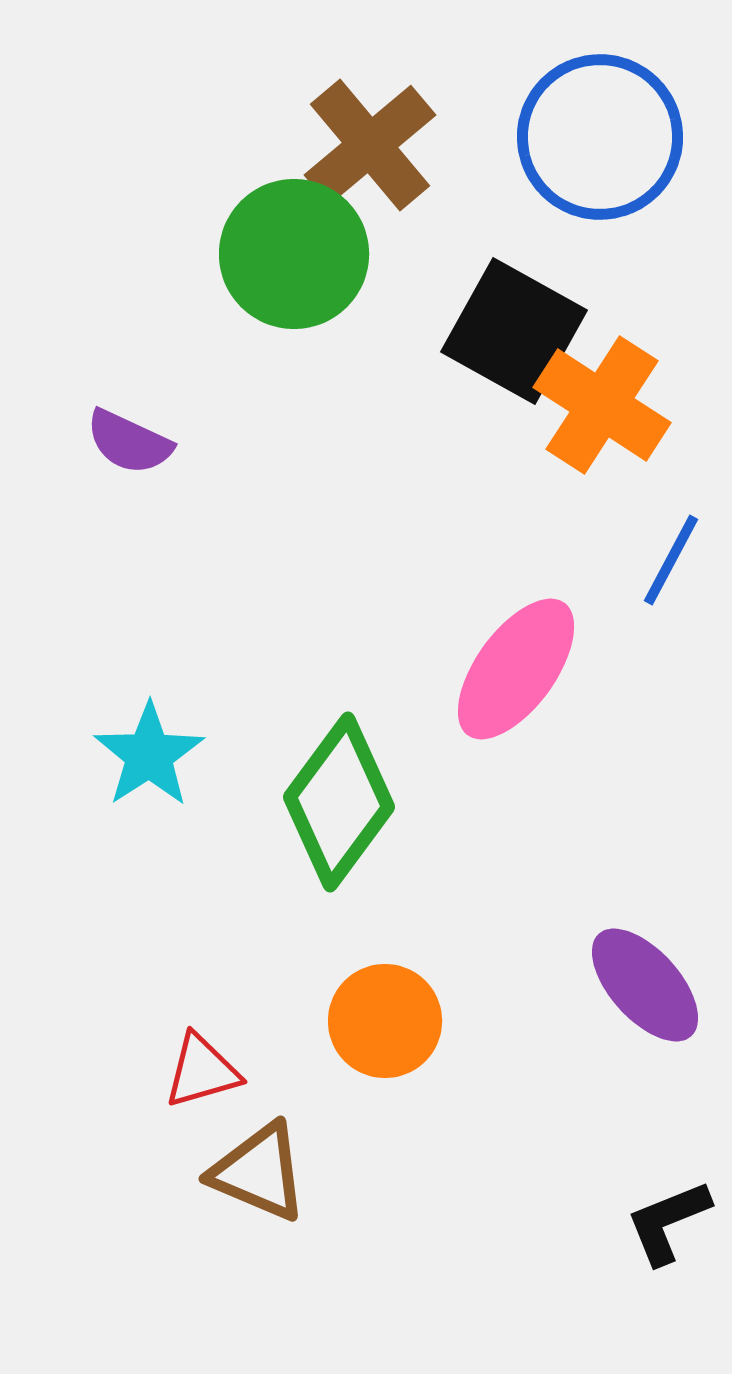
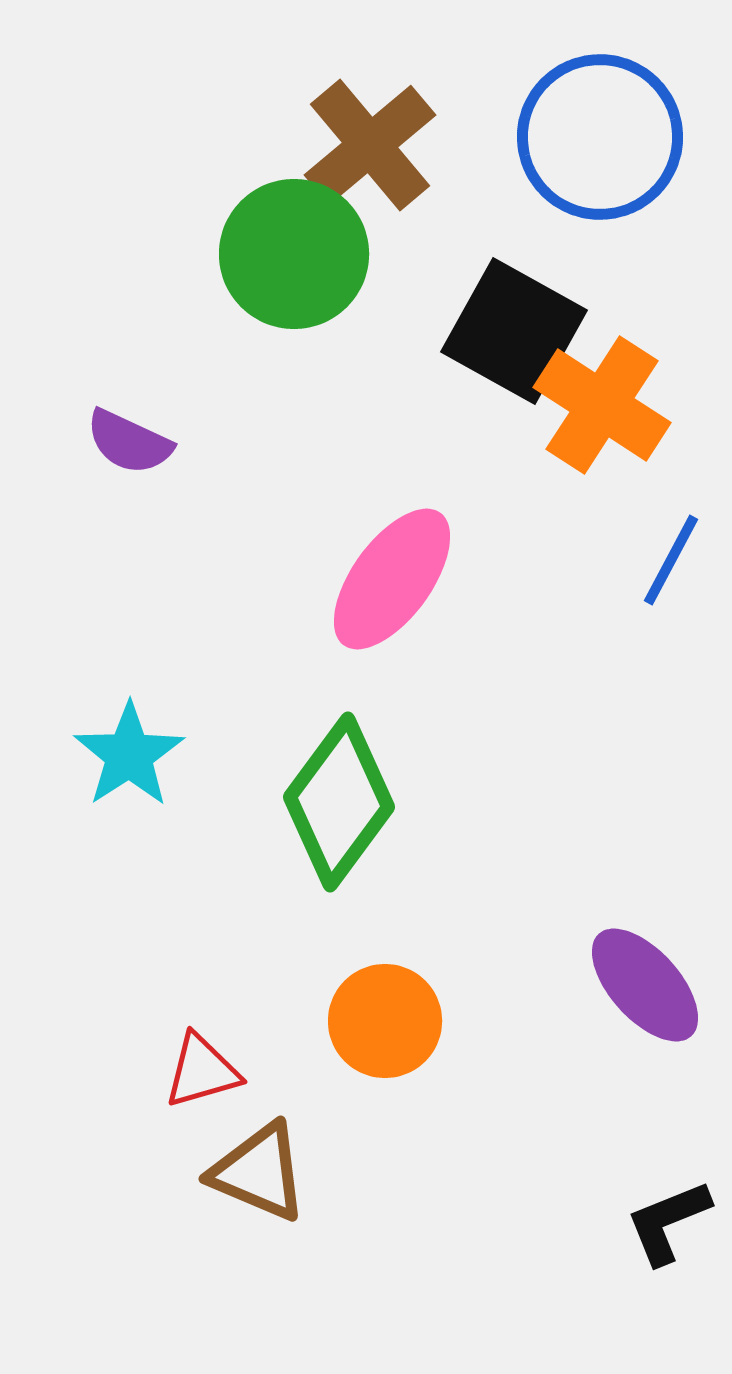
pink ellipse: moved 124 px left, 90 px up
cyan star: moved 20 px left
